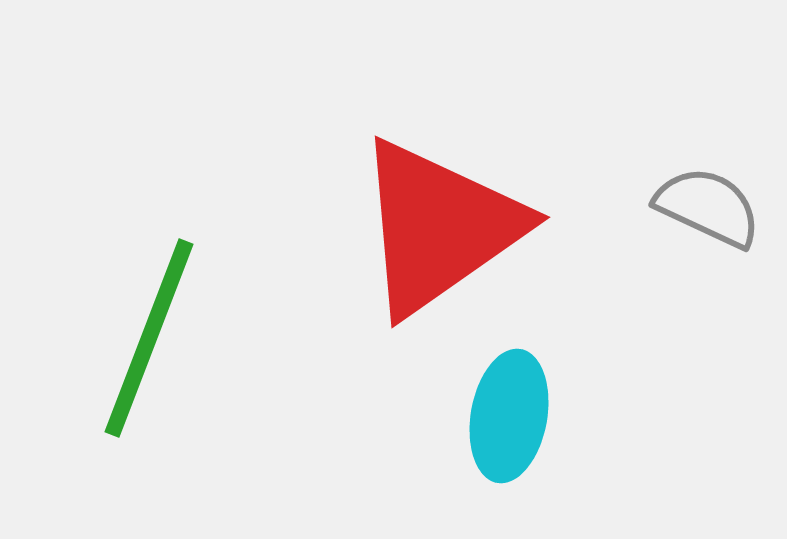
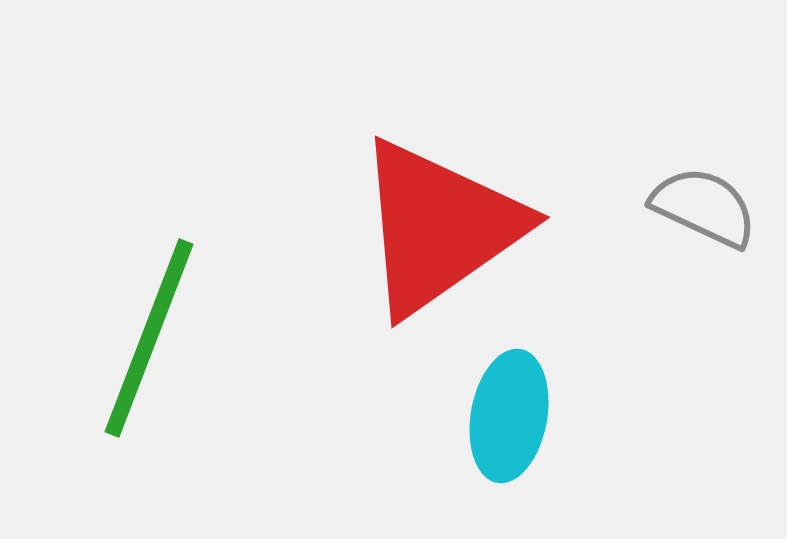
gray semicircle: moved 4 px left
